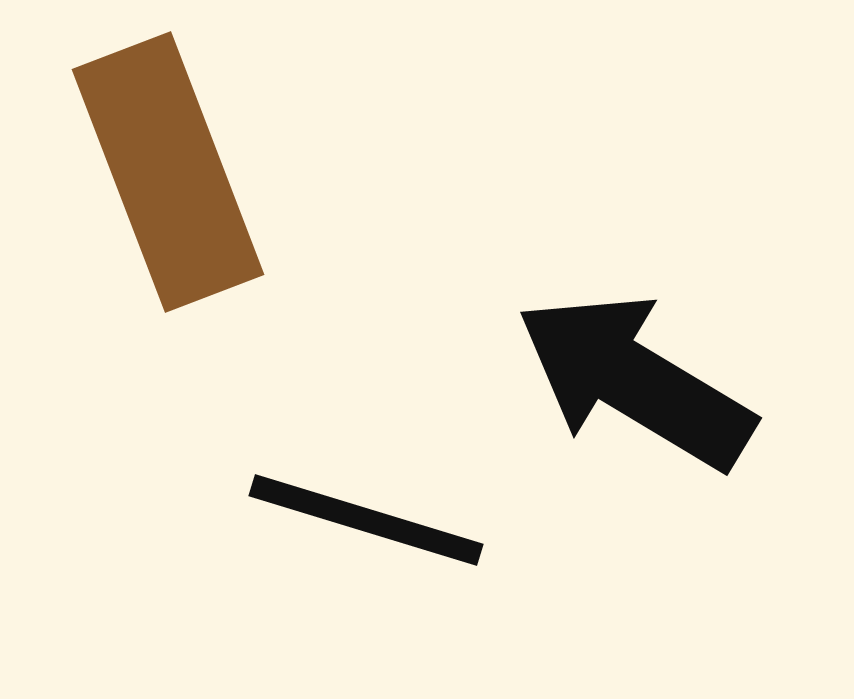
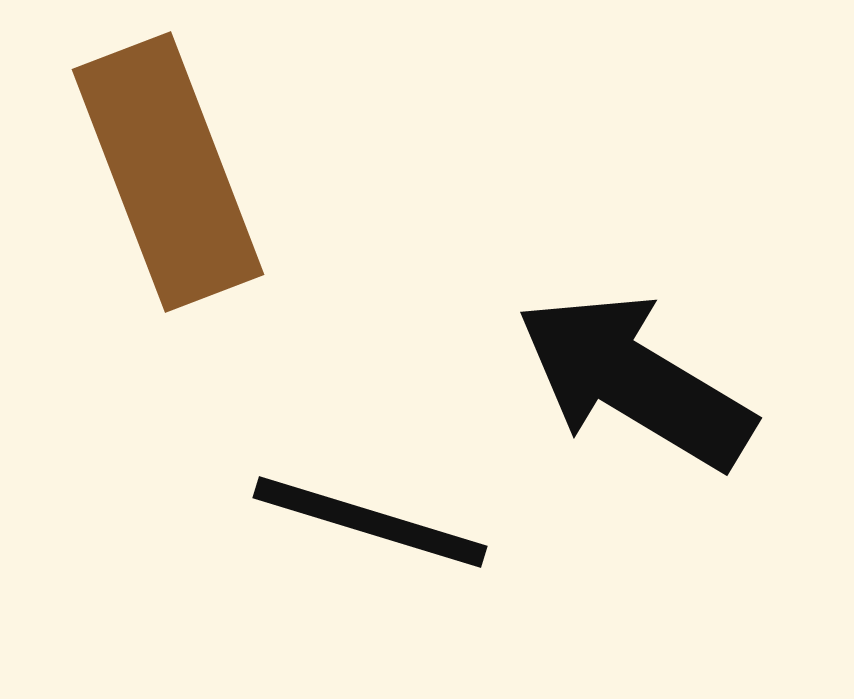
black line: moved 4 px right, 2 px down
